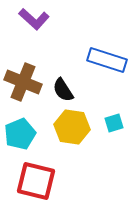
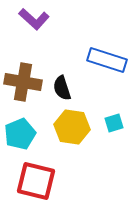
brown cross: rotated 12 degrees counterclockwise
black semicircle: moved 1 px left, 2 px up; rotated 15 degrees clockwise
